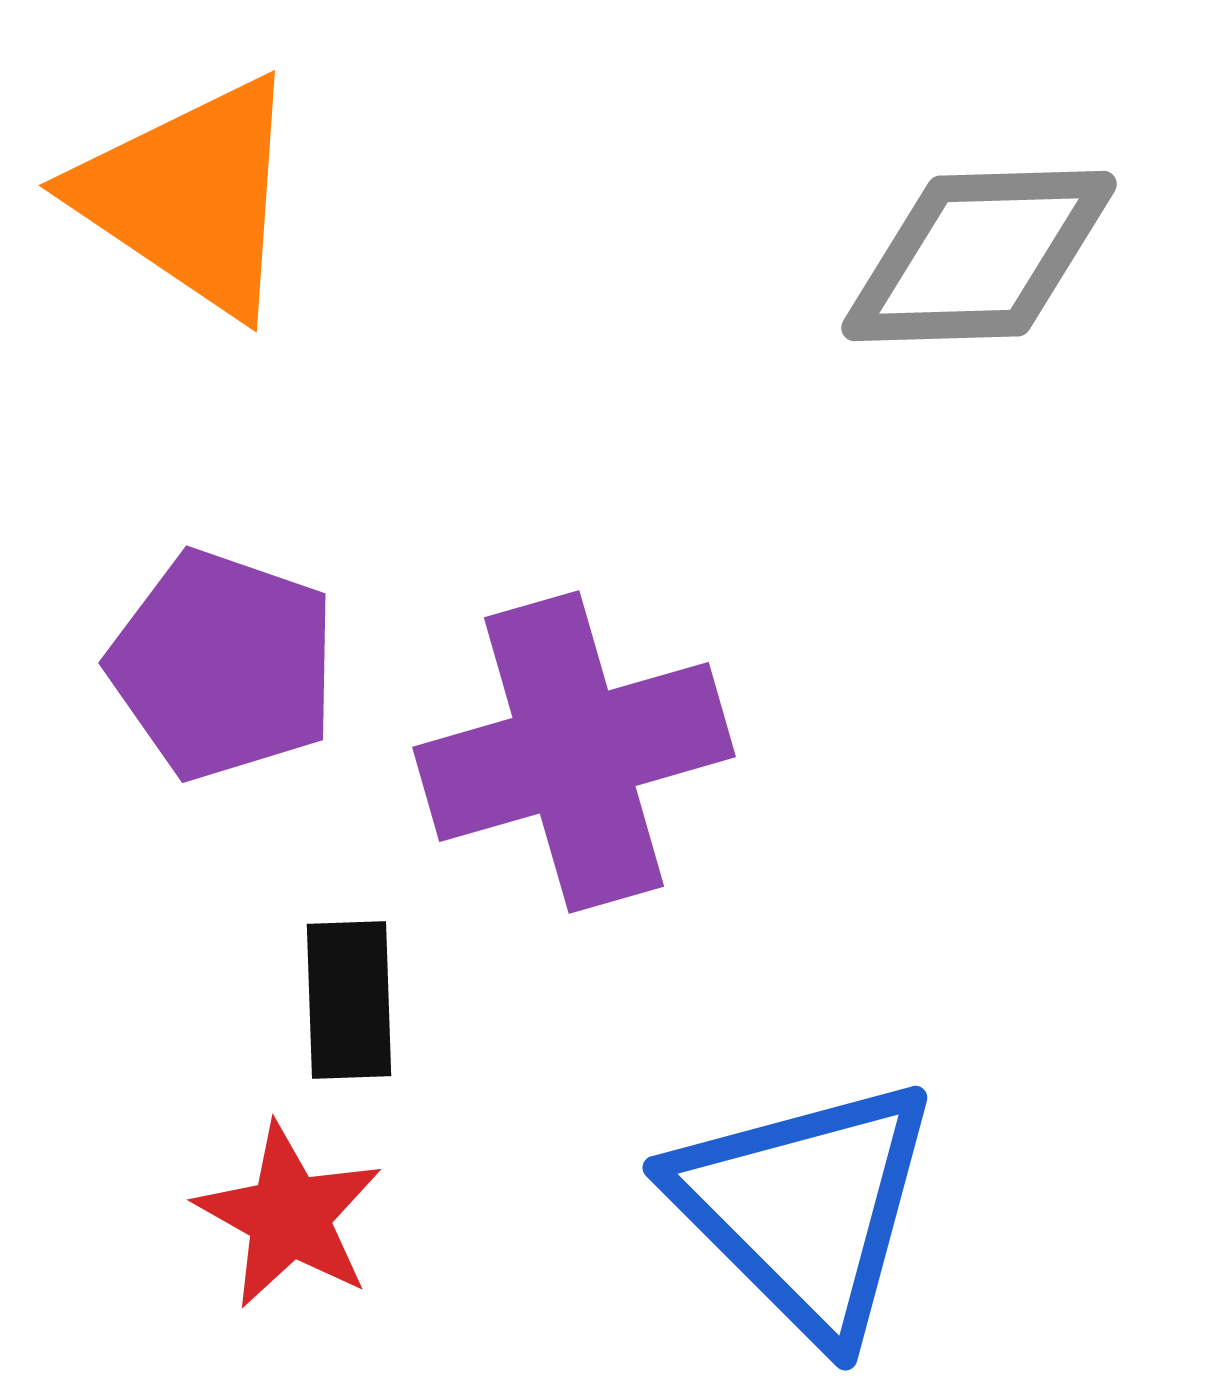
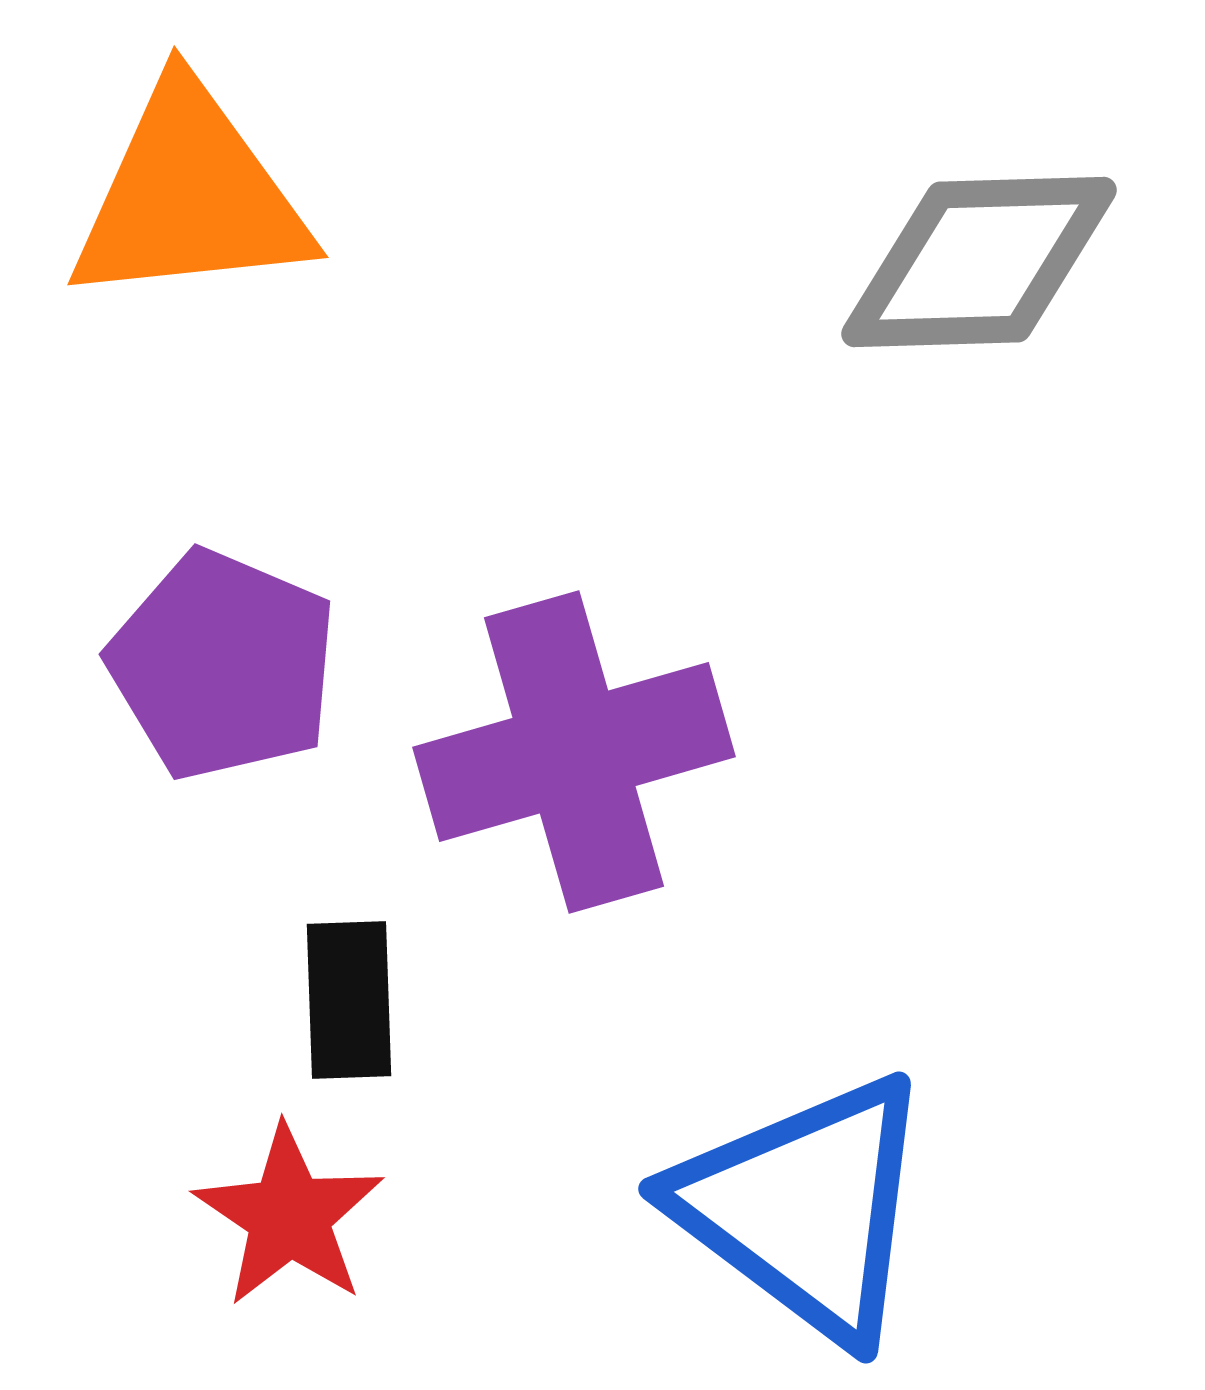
orange triangle: rotated 40 degrees counterclockwise
gray diamond: moved 6 px down
purple pentagon: rotated 4 degrees clockwise
blue triangle: rotated 8 degrees counterclockwise
red star: rotated 5 degrees clockwise
